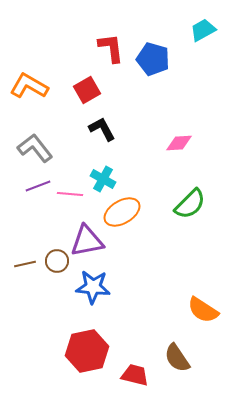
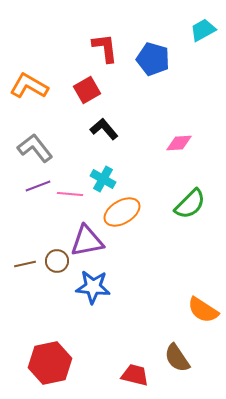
red L-shape: moved 6 px left
black L-shape: moved 2 px right; rotated 12 degrees counterclockwise
red hexagon: moved 37 px left, 12 px down
